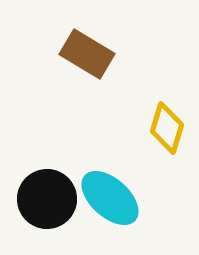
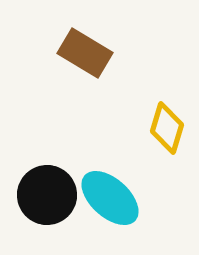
brown rectangle: moved 2 px left, 1 px up
black circle: moved 4 px up
